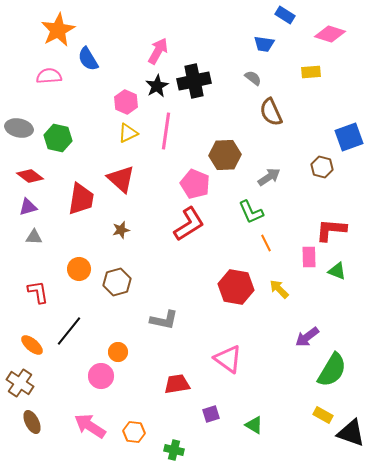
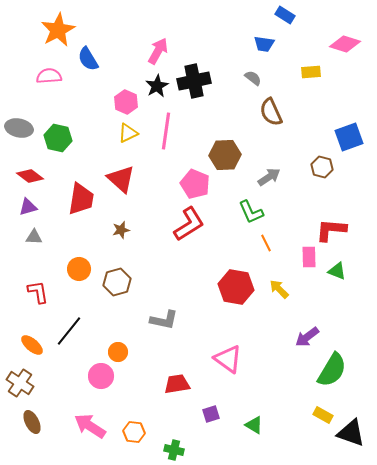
pink diamond at (330, 34): moved 15 px right, 10 px down
